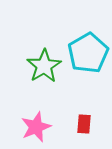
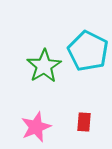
cyan pentagon: moved 2 px up; rotated 15 degrees counterclockwise
red rectangle: moved 2 px up
